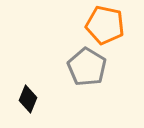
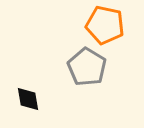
black diamond: rotated 32 degrees counterclockwise
